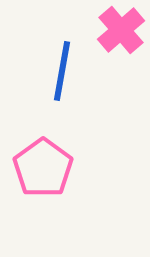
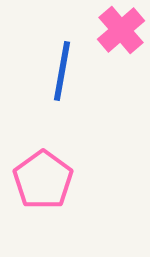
pink pentagon: moved 12 px down
